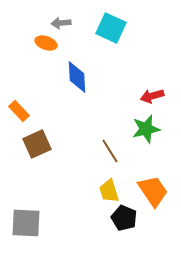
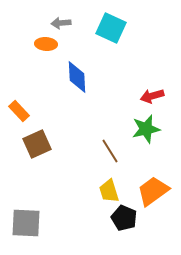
orange ellipse: moved 1 px down; rotated 15 degrees counterclockwise
orange trapezoid: rotated 92 degrees counterclockwise
